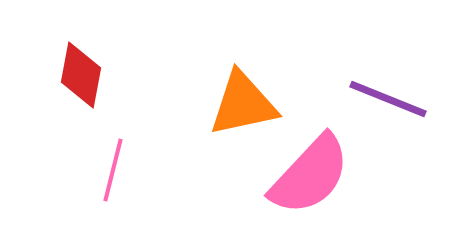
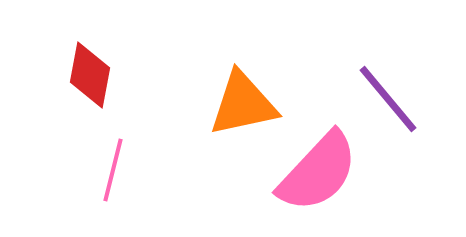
red diamond: moved 9 px right
purple line: rotated 28 degrees clockwise
pink semicircle: moved 8 px right, 3 px up
